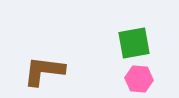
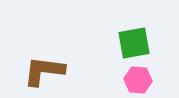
pink hexagon: moved 1 px left, 1 px down
